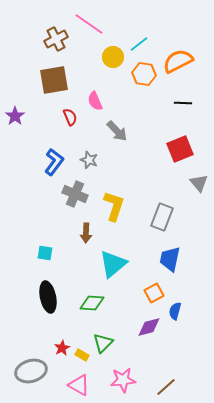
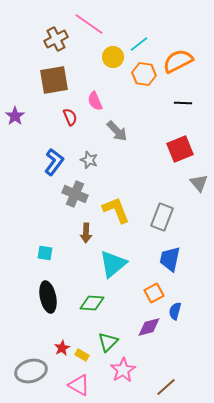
yellow L-shape: moved 2 px right, 4 px down; rotated 40 degrees counterclockwise
green triangle: moved 5 px right, 1 px up
pink star: moved 10 px up; rotated 25 degrees counterclockwise
